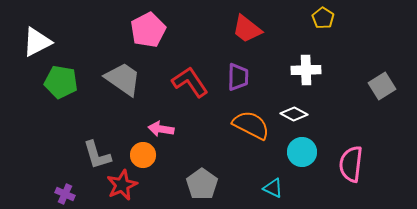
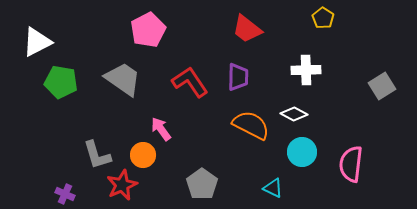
pink arrow: rotated 45 degrees clockwise
